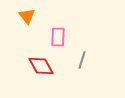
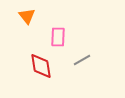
gray line: rotated 42 degrees clockwise
red diamond: rotated 20 degrees clockwise
